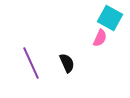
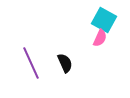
cyan square: moved 6 px left, 2 px down
black semicircle: moved 2 px left
